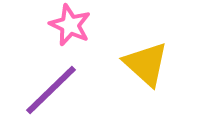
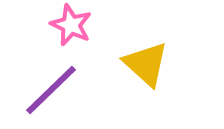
pink star: moved 1 px right
